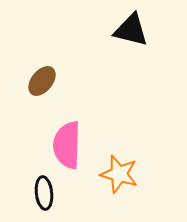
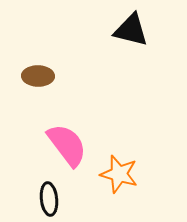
brown ellipse: moved 4 px left, 5 px up; rotated 52 degrees clockwise
pink semicircle: rotated 141 degrees clockwise
black ellipse: moved 5 px right, 6 px down
